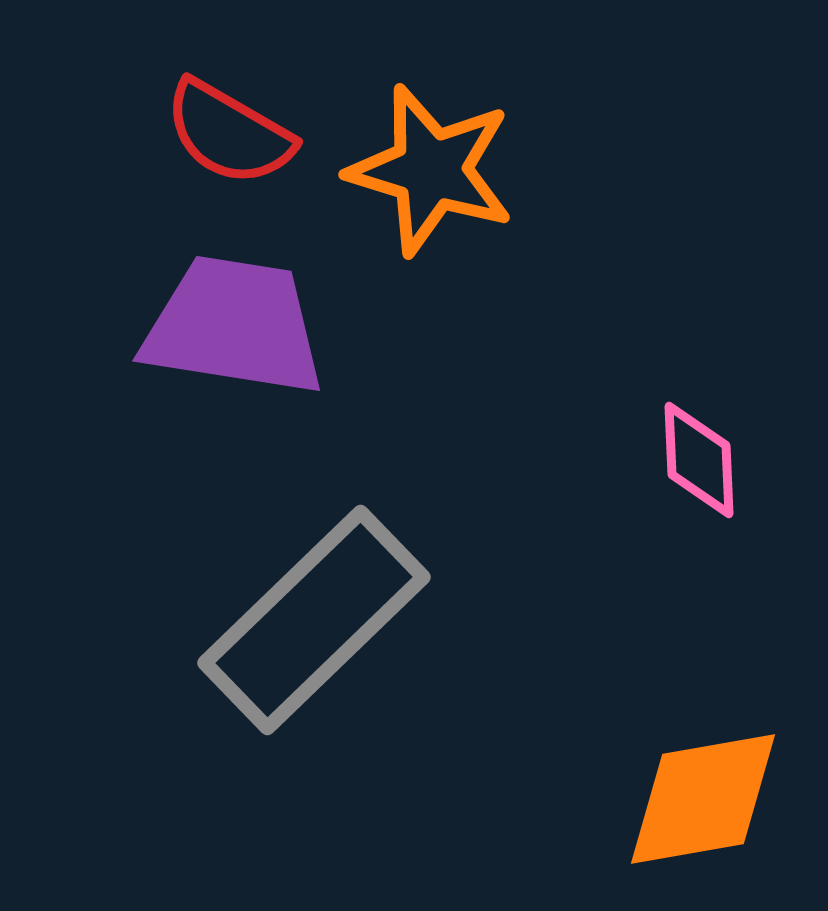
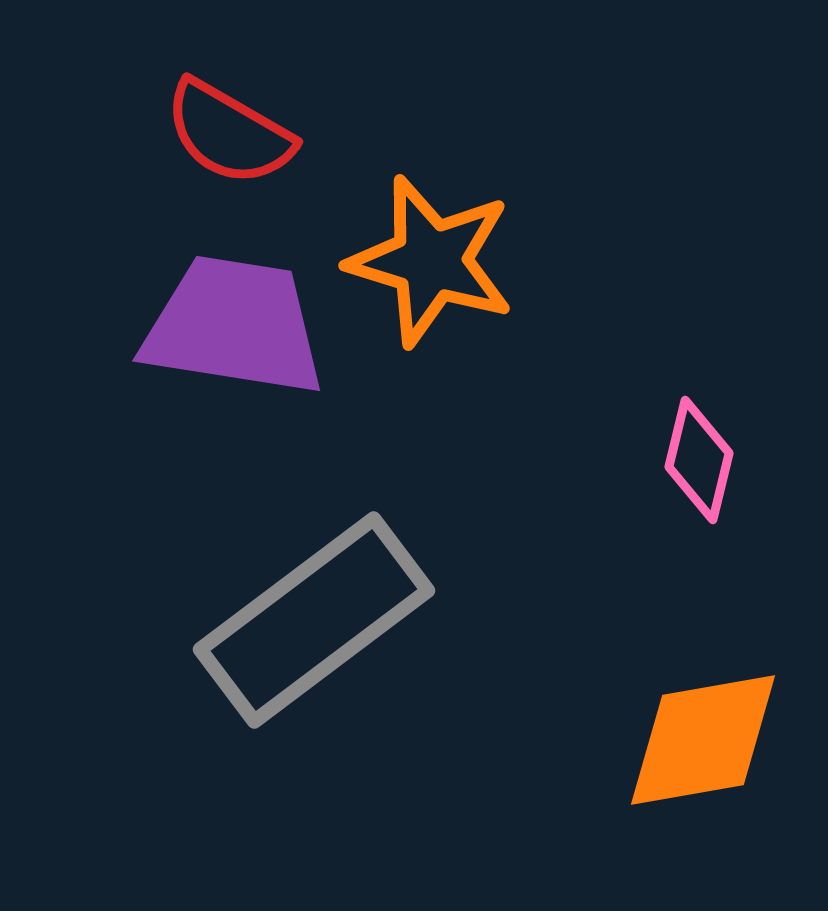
orange star: moved 91 px down
pink diamond: rotated 16 degrees clockwise
gray rectangle: rotated 7 degrees clockwise
orange diamond: moved 59 px up
